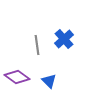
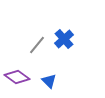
gray line: rotated 48 degrees clockwise
